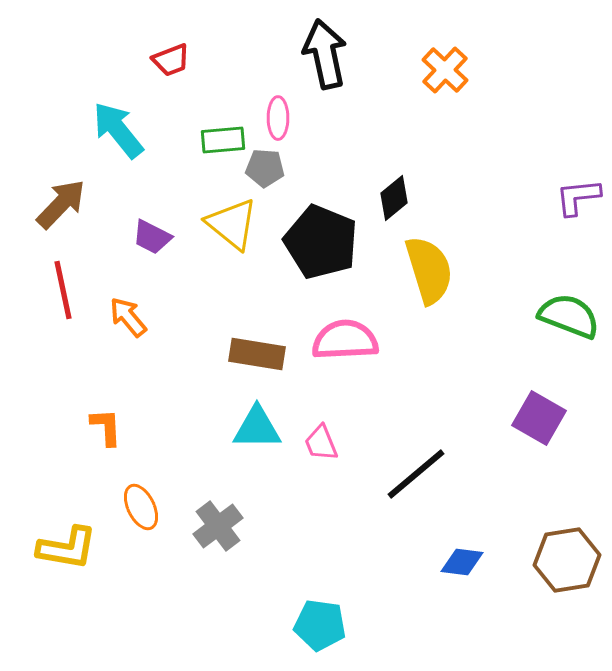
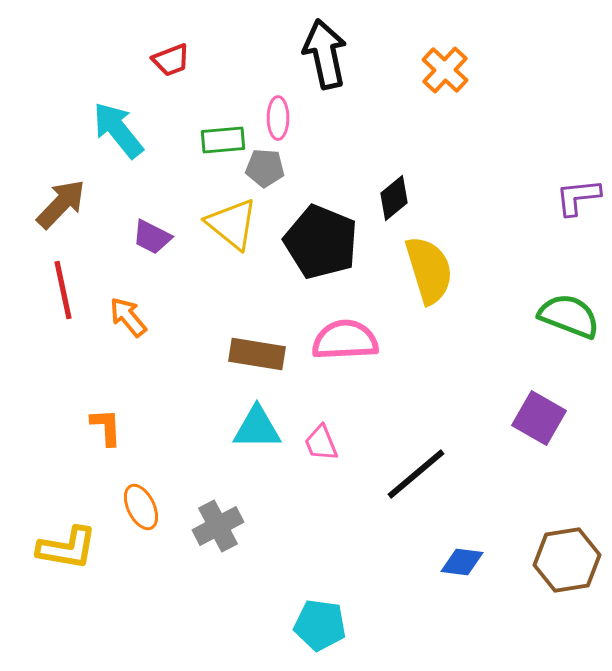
gray cross: rotated 9 degrees clockwise
